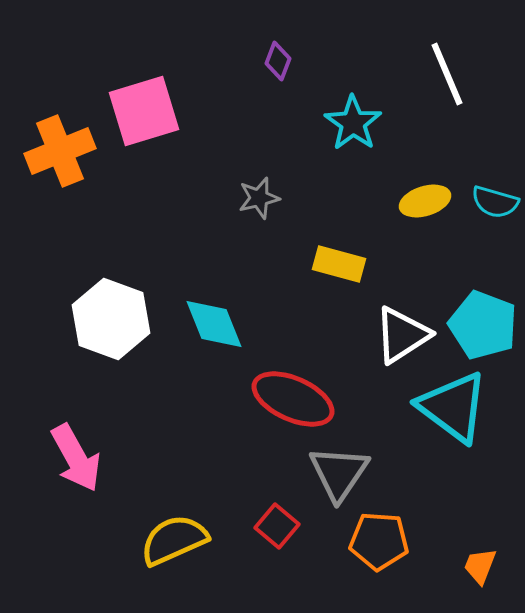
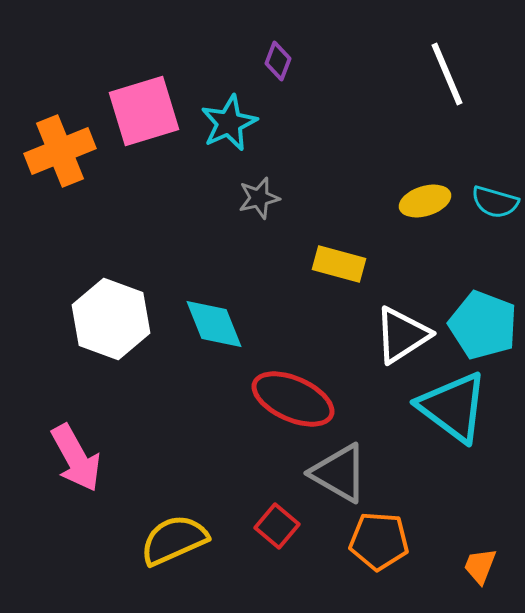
cyan star: moved 124 px left; rotated 12 degrees clockwise
gray triangle: rotated 34 degrees counterclockwise
